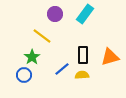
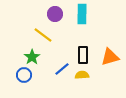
cyan rectangle: moved 3 px left; rotated 36 degrees counterclockwise
yellow line: moved 1 px right, 1 px up
